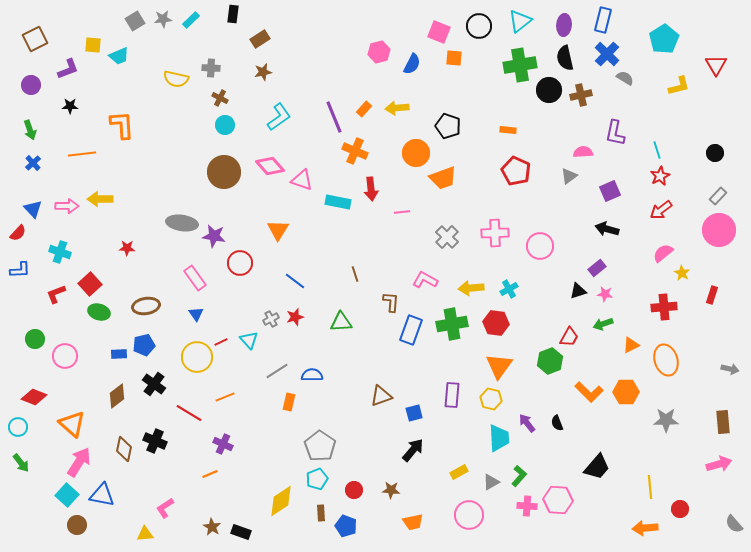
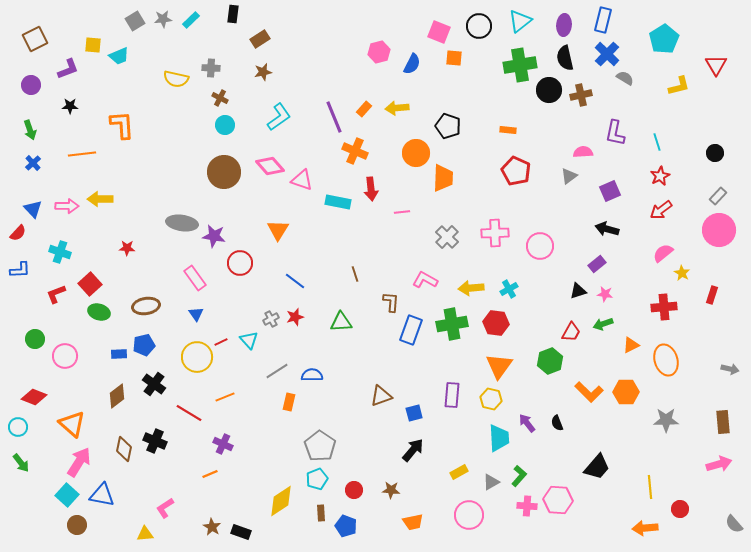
cyan line at (657, 150): moved 8 px up
orange trapezoid at (443, 178): rotated 68 degrees counterclockwise
purple rectangle at (597, 268): moved 4 px up
red trapezoid at (569, 337): moved 2 px right, 5 px up
